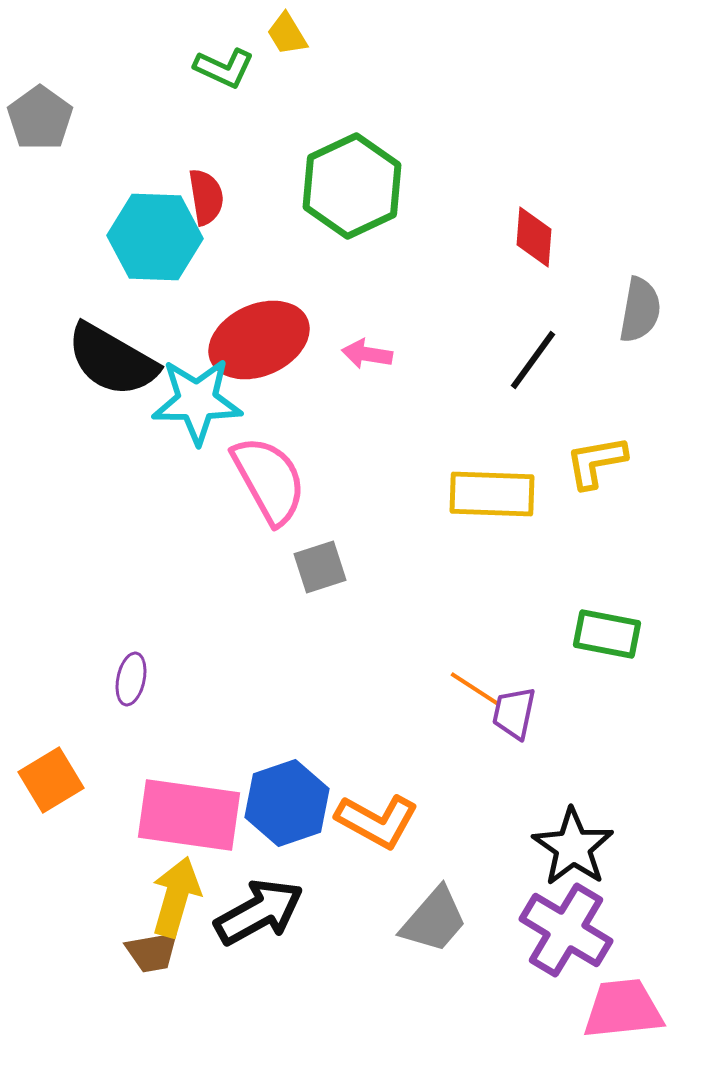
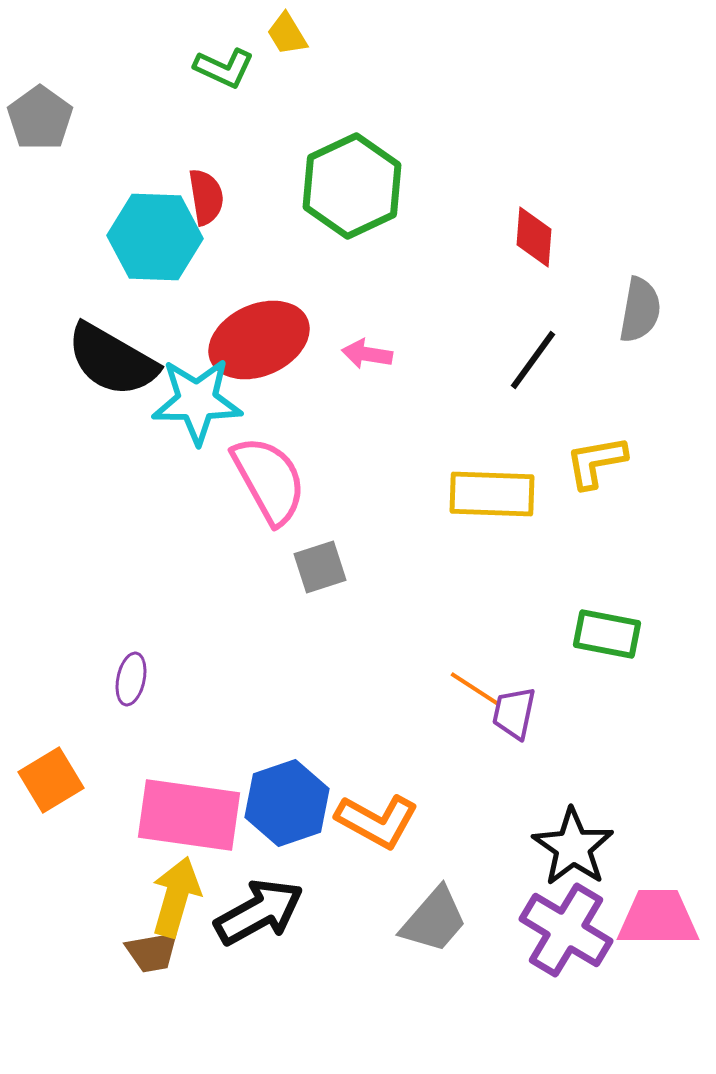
pink trapezoid: moved 35 px right, 91 px up; rotated 6 degrees clockwise
